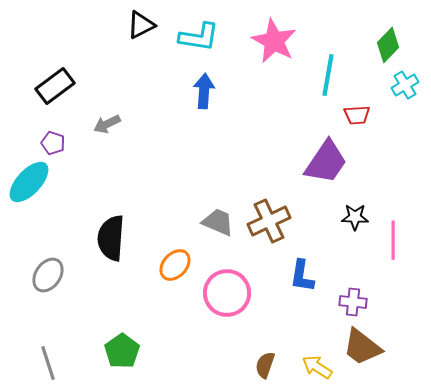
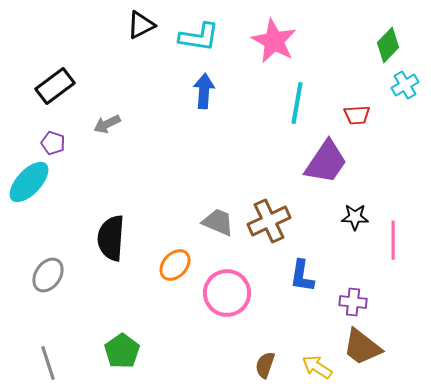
cyan line: moved 31 px left, 28 px down
